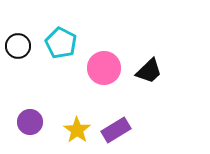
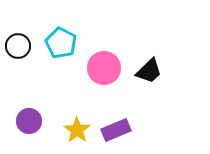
purple circle: moved 1 px left, 1 px up
purple rectangle: rotated 8 degrees clockwise
